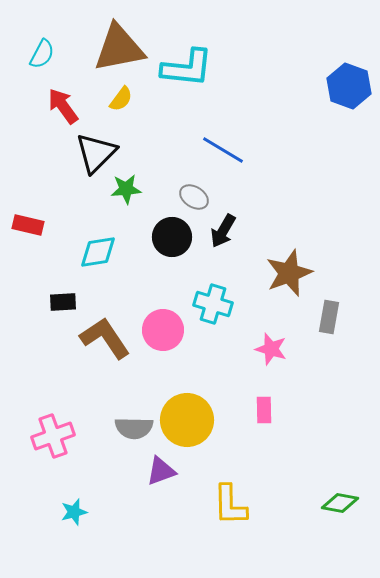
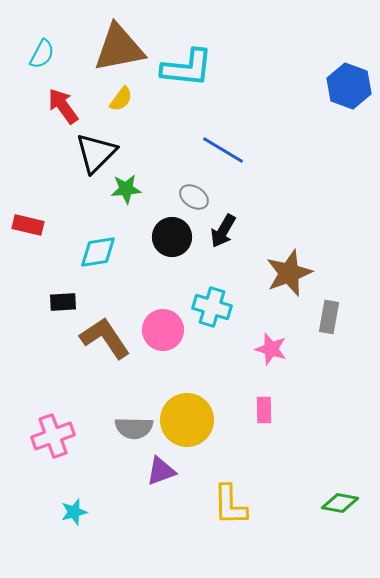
cyan cross: moved 1 px left, 3 px down
